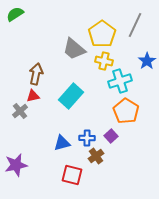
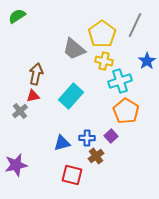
green semicircle: moved 2 px right, 2 px down
